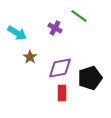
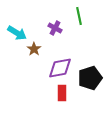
green line: rotated 42 degrees clockwise
brown star: moved 4 px right, 8 px up
